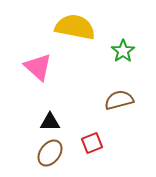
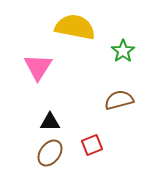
pink triangle: rotated 20 degrees clockwise
red square: moved 2 px down
